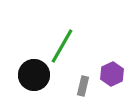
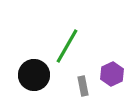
green line: moved 5 px right
gray rectangle: rotated 24 degrees counterclockwise
